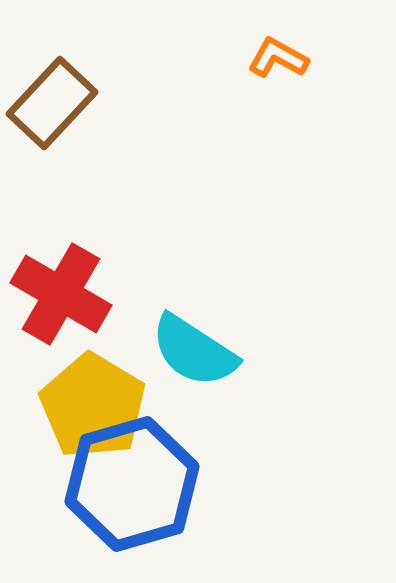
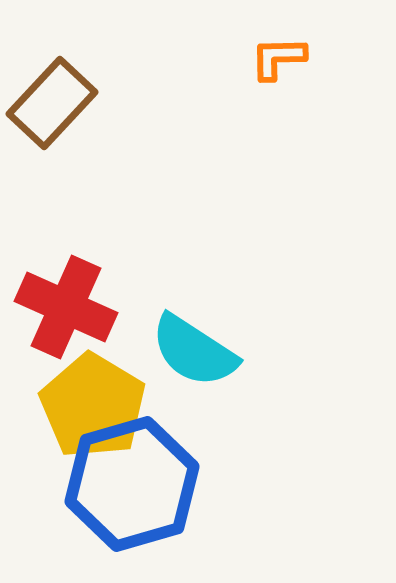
orange L-shape: rotated 30 degrees counterclockwise
red cross: moved 5 px right, 13 px down; rotated 6 degrees counterclockwise
